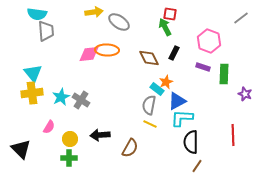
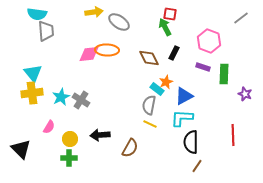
blue triangle: moved 7 px right, 5 px up
